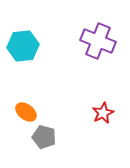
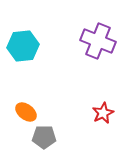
gray pentagon: rotated 15 degrees counterclockwise
